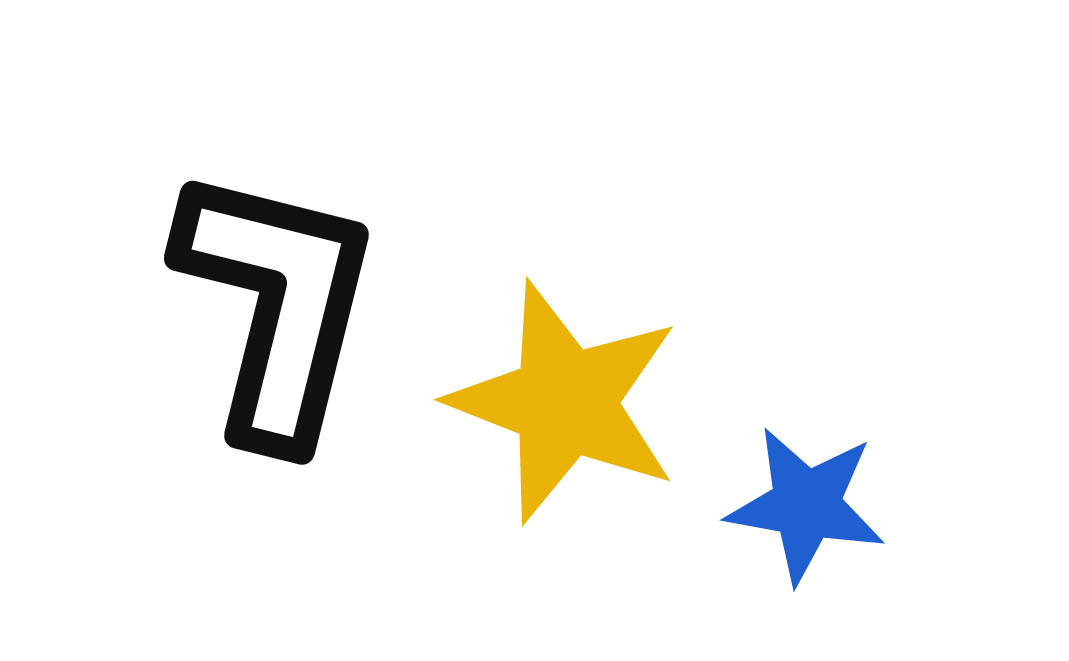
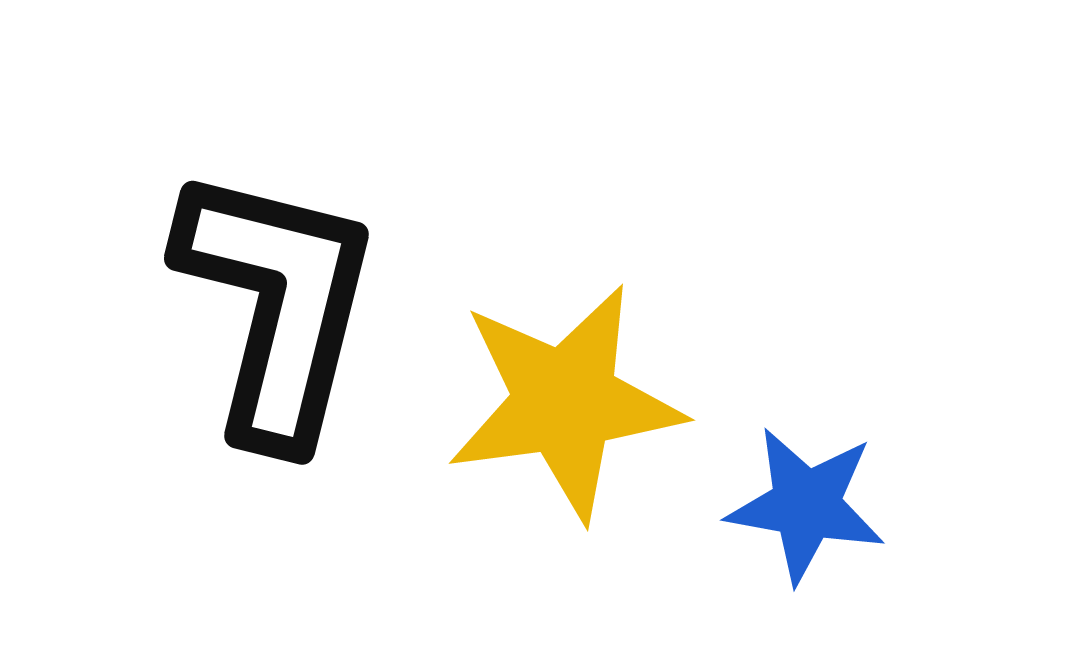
yellow star: rotated 29 degrees counterclockwise
